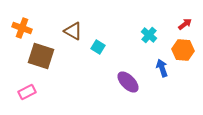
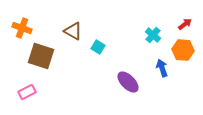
cyan cross: moved 4 px right
